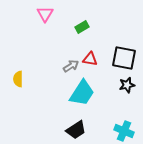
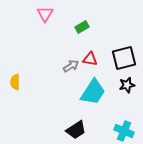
black square: rotated 25 degrees counterclockwise
yellow semicircle: moved 3 px left, 3 px down
cyan trapezoid: moved 11 px right, 1 px up
